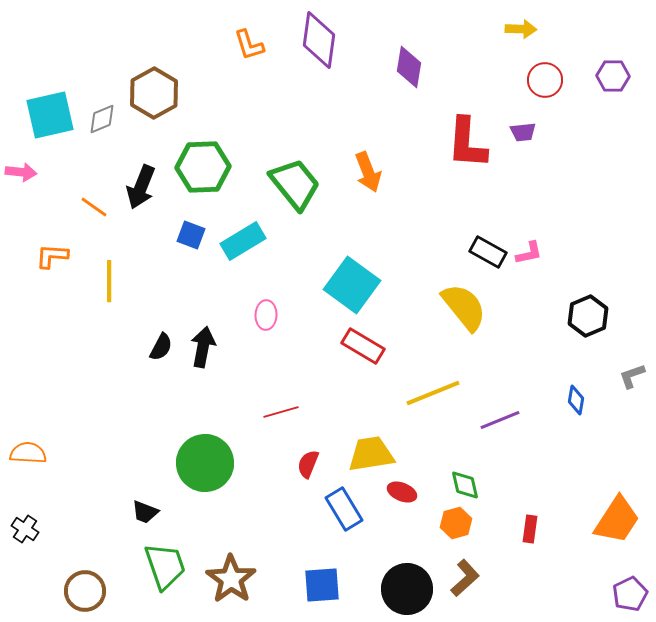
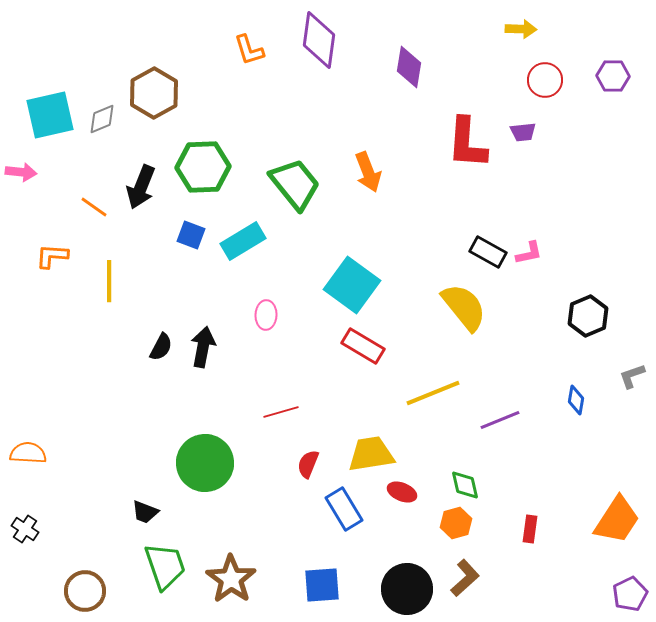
orange L-shape at (249, 45): moved 5 px down
